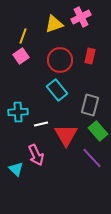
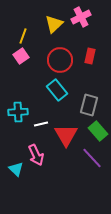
yellow triangle: rotated 24 degrees counterclockwise
gray rectangle: moved 1 px left
